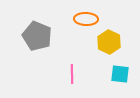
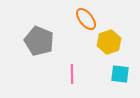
orange ellipse: rotated 50 degrees clockwise
gray pentagon: moved 2 px right, 5 px down
yellow hexagon: rotated 15 degrees clockwise
